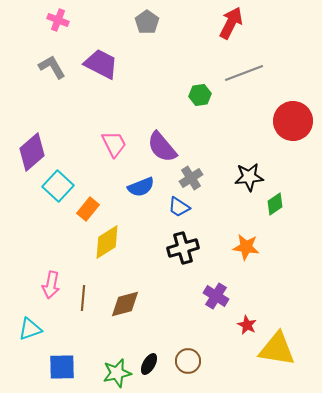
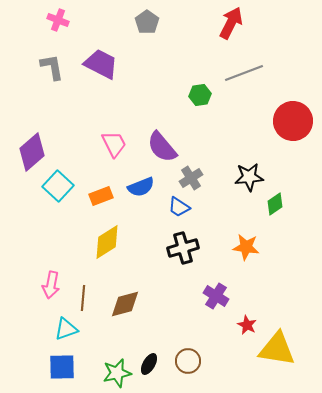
gray L-shape: rotated 20 degrees clockwise
orange rectangle: moved 13 px right, 13 px up; rotated 30 degrees clockwise
cyan triangle: moved 36 px right
